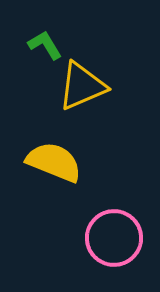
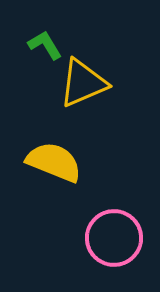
yellow triangle: moved 1 px right, 3 px up
